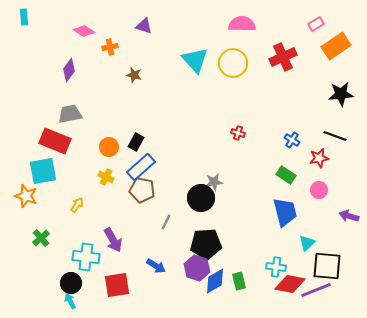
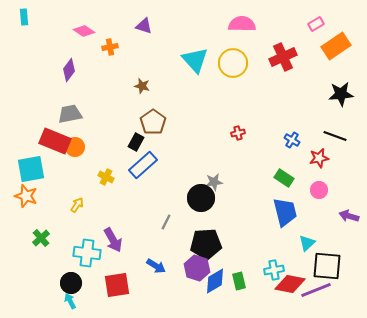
brown star at (134, 75): moved 8 px right, 11 px down
red cross at (238, 133): rotated 32 degrees counterclockwise
orange circle at (109, 147): moved 34 px left
blue rectangle at (141, 167): moved 2 px right, 2 px up
cyan square at (43, 171): moved 12 px left, 2 px up
green rectangle at (286, 175): moved 2 px left, 3 px down
brown pentagon at (142, 190): moved 11 px right, 68 px up; rotated 25 degrees clockwise
cyan cross at (86, 257): moved 1 px right, 4 px up
cyan cross at (276, 267): moved 2 px left, 3 px down; rotated 18 degrees counterclockwise
